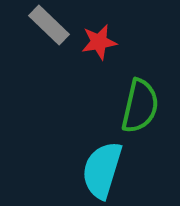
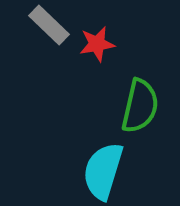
red star: moved 2 px left, 2 px down
cyan semicircle: moved 1 px right, 1 px down
